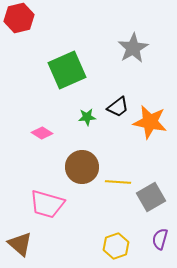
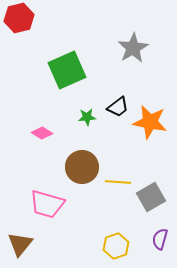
brown triangle: rotated 28 degrees clockwise
